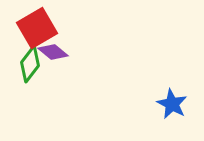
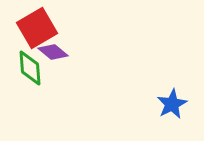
green diamond: moved 4 px down; rotated 42 degrees counterclockwise
blue star: rotated 16 degrees clockwise
